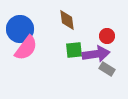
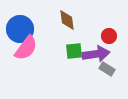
red circle: moved 2 px right
green square: moved 1 px down
